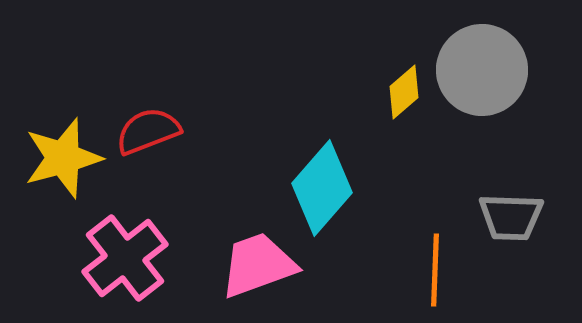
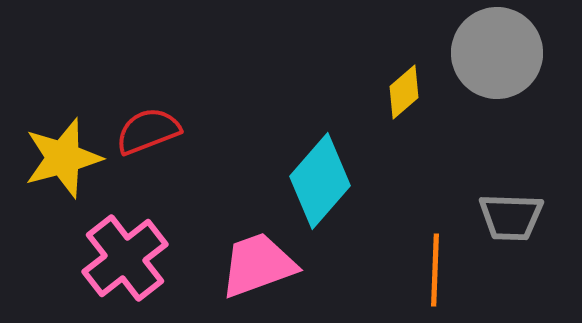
gray circle: moved 15 px right, 17 px up
cyan diamond: moved 2 px left, 7 px up
